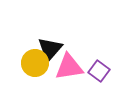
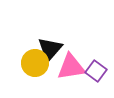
pink triangle: moved 2 px right
purple square: moved 3 px left
